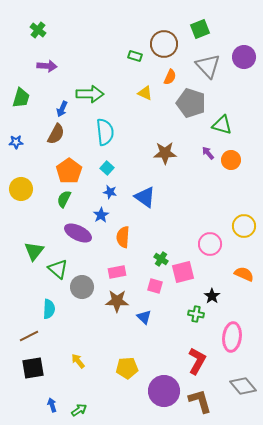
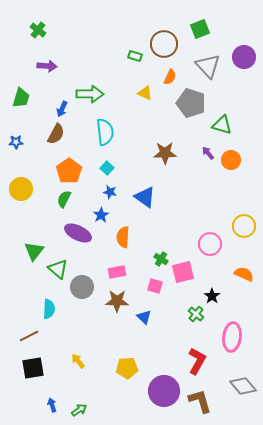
green cross at (196, 314): rotated 28 degrees clockwise
